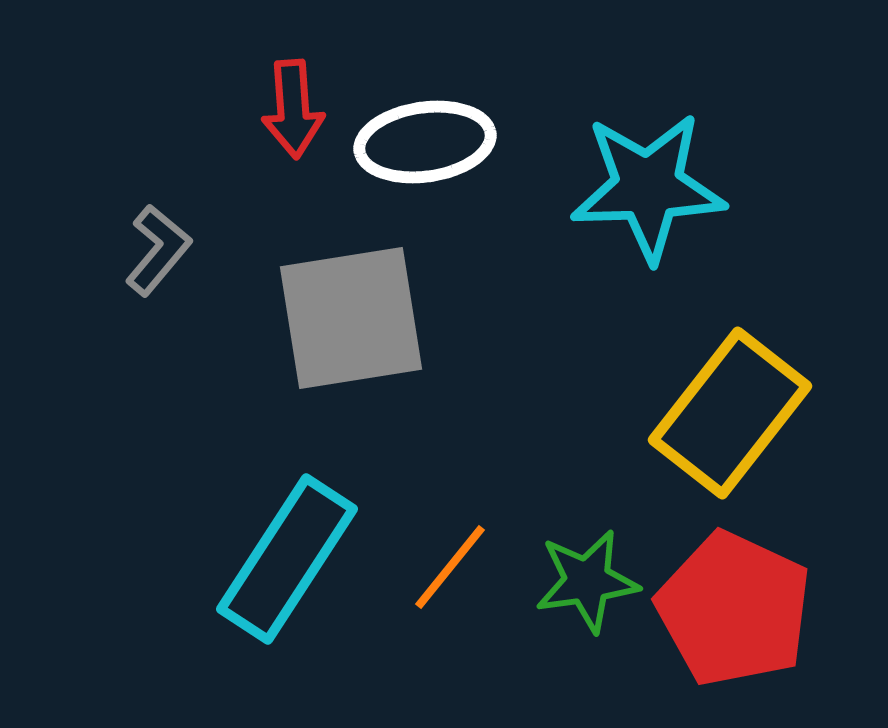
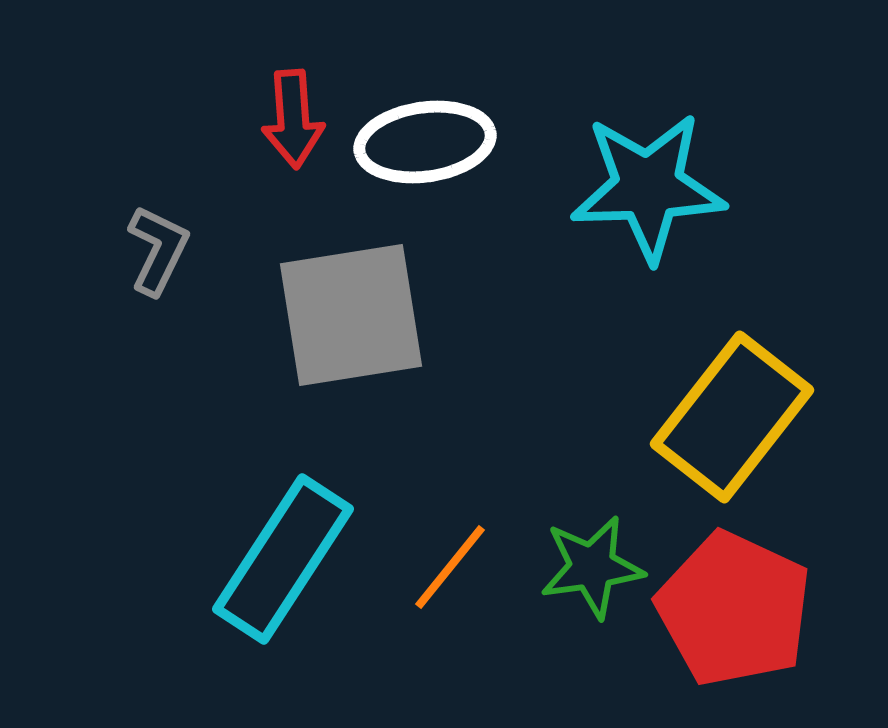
red arrow: moved 10 px down
gray L-shape: rotated 14 degrees counterclockwise
gray square: moved 3 px up
yellow rectangle: moved 2 px right, 4 px down
cyan rectangle: moved 4 px left
green star: moved 5 px right, 14 px up
